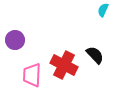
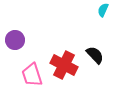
pink trapezoid: rotated 20 degrees counterclockwise
